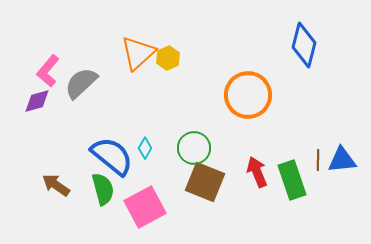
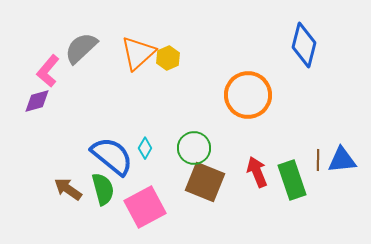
gray semicircle: moved 35 px up
brown arrow: moved 12 px right, 4 px down
